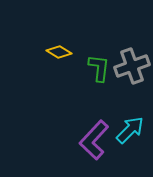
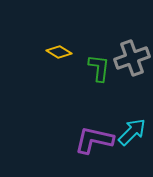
gray cross: moved 8 px up
cyan arrow: moved 2 px right, 2 px down
purple L-shape: rotated 60 degrees clockwise
